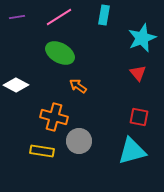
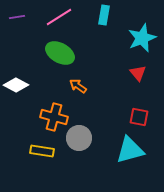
gray circle: moved 3 px up
cyan triangle: moved 2 px left, 1 px up
